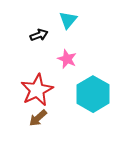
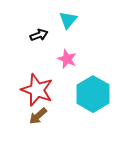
red star: rotated 24 degrees counterclockwise
brown arrow: moved 2 px up
